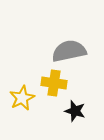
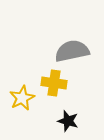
gray semicircle: moved 3 px right
black star: moved 7 px left, 10 px down
